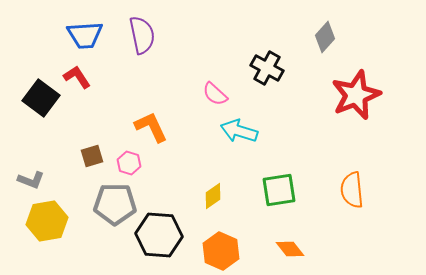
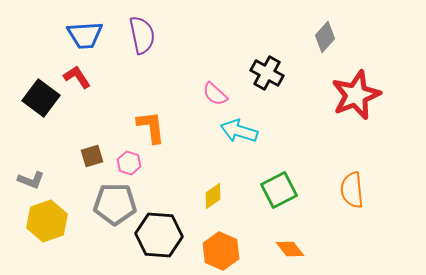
black cross: moved 5 px down
orange L-shape: rotated 18 degrees clockwise
green square: rotated 18 degrees counterclockwise
yellow hexagon: rotated 9 degrees counterclockwise
